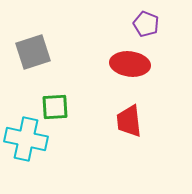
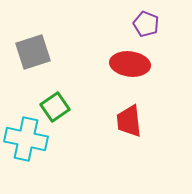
green square: rotated 32 degrees counterclockwise
